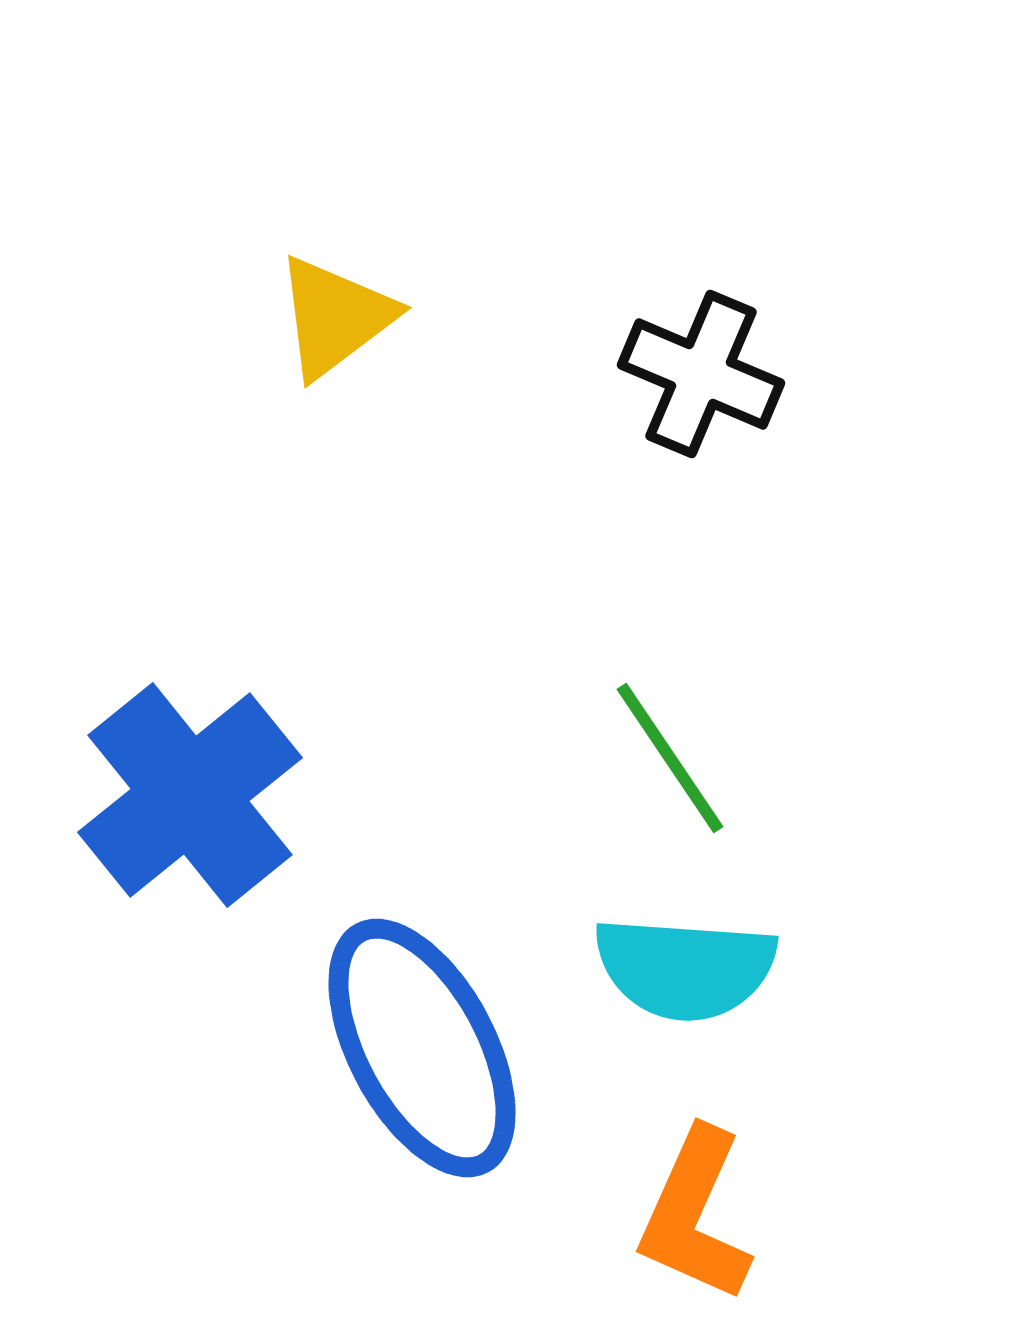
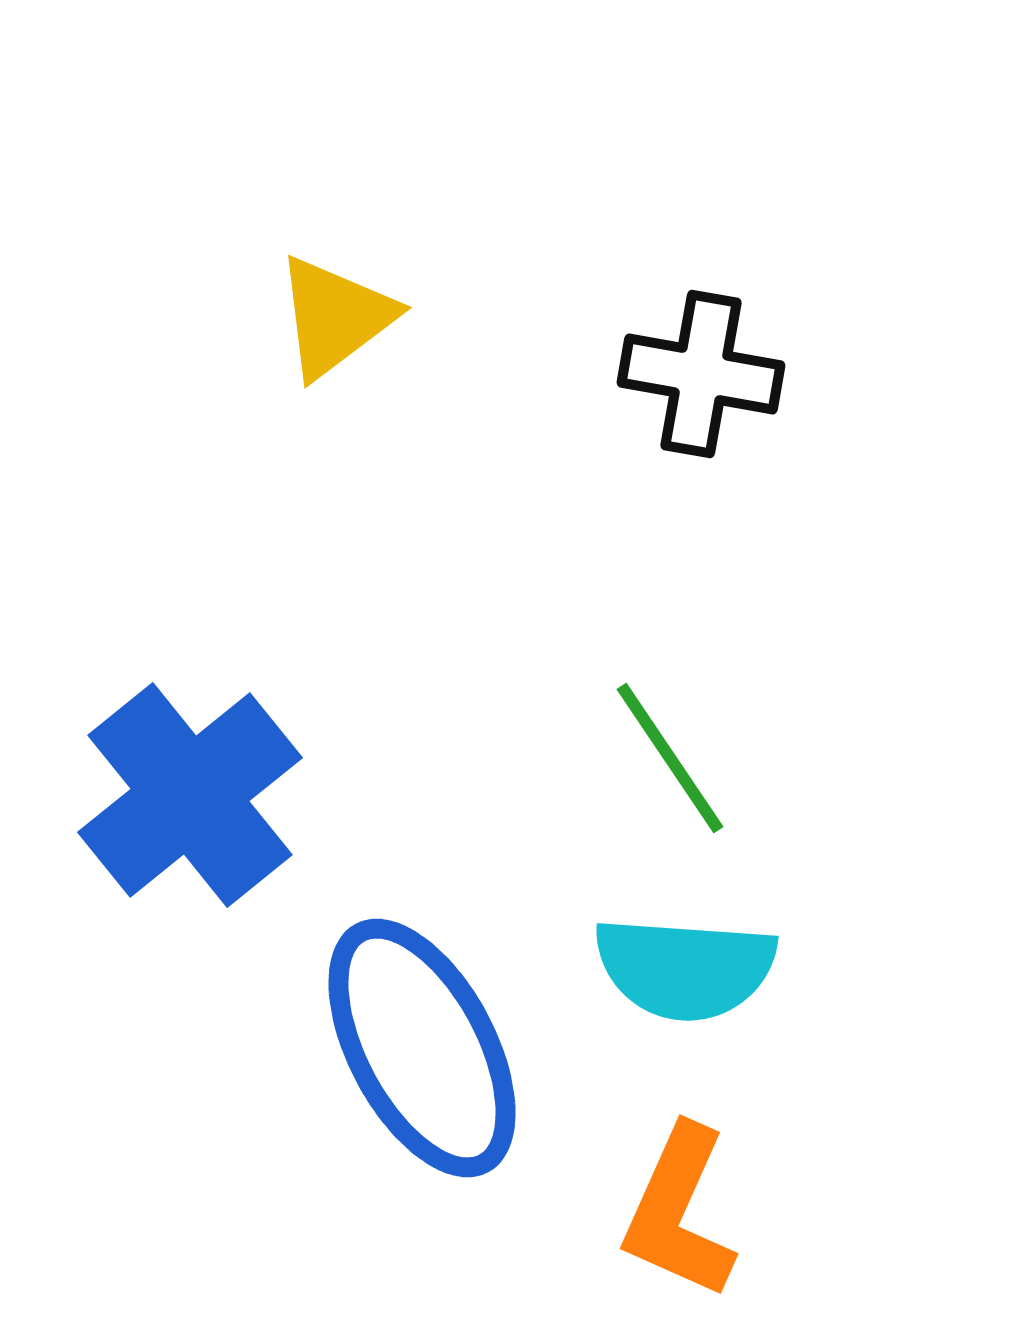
black cross: rotated 13 degrees counterclockwise
orange L-shape: moved 16 px left, 3 px up
